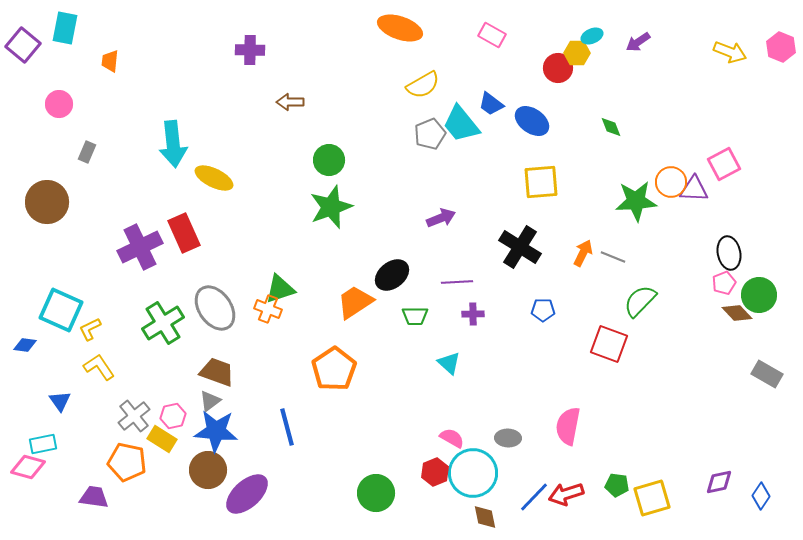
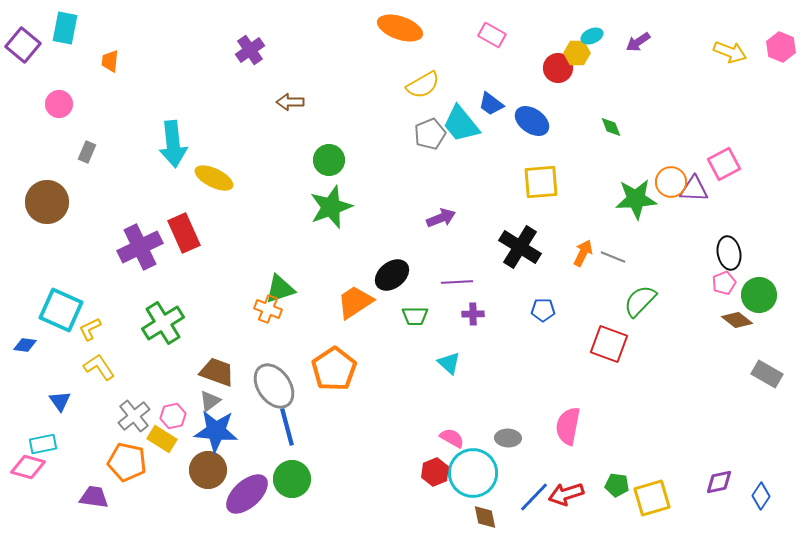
purple cross at (250, 50): rotated 36 degrees counterclockwise
green star at (636, 201): moved 2 px up
gray ellipse at (215, 308): moved 59 px right, 78 px down
brown diamond at (737, 313): moved 7 px down; rotated 8 degrees counterclockwise
green circle at (376, 493): moved 84 px left, 14 px up
